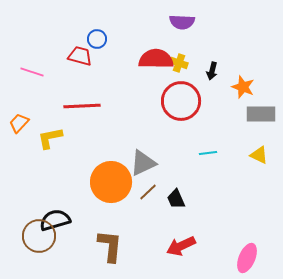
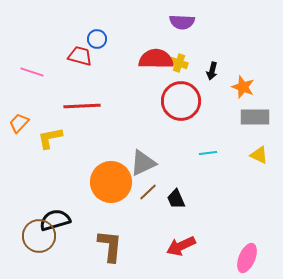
gray rectangle: moved 6 px left, 3 px down
